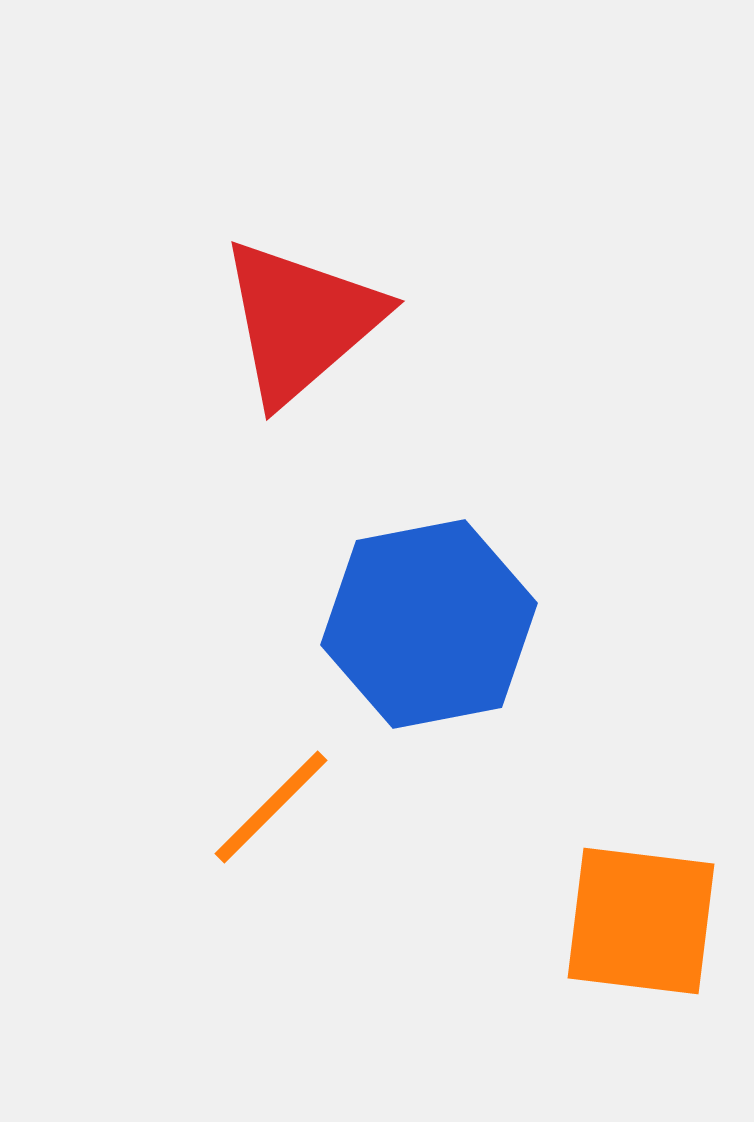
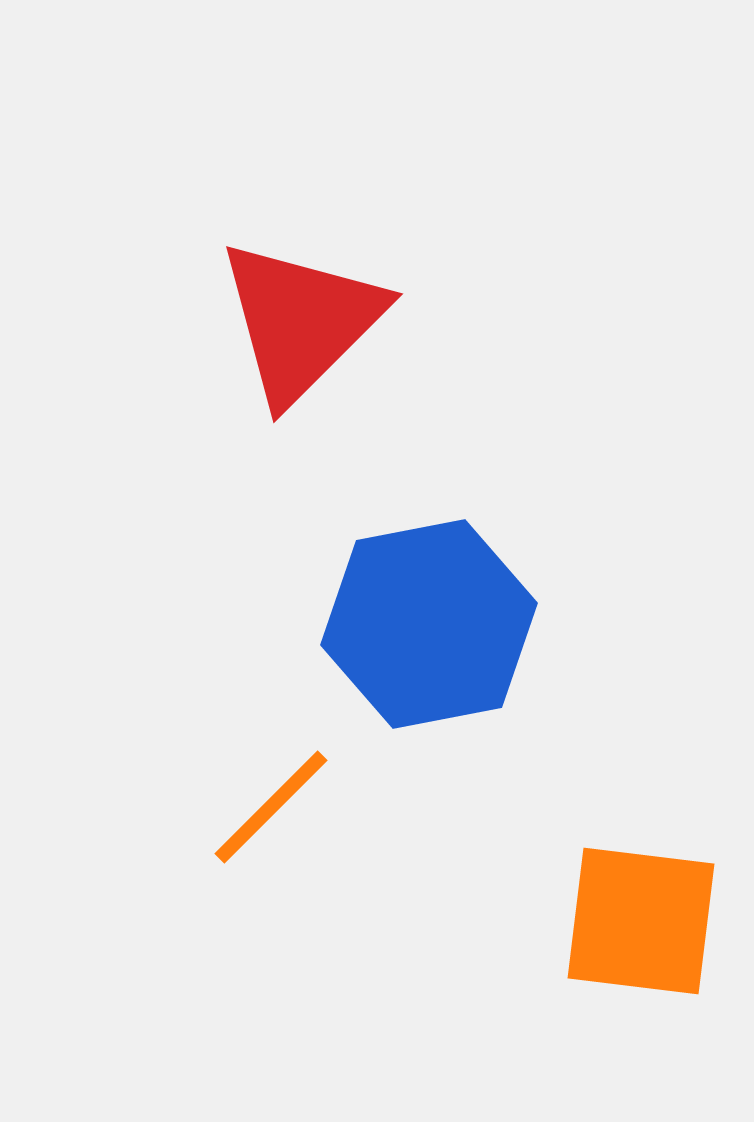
red triangle: rotated 4 degrees counterclockwise
